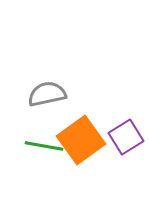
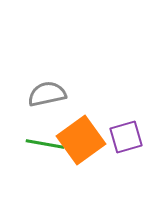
purple square: rotated 16 degrees clockwise
green line: moved 1 px right, 2 px up
